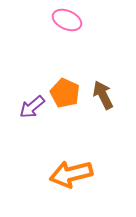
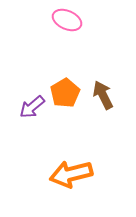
orange pentagon: rotated 16 degrees clockwise
